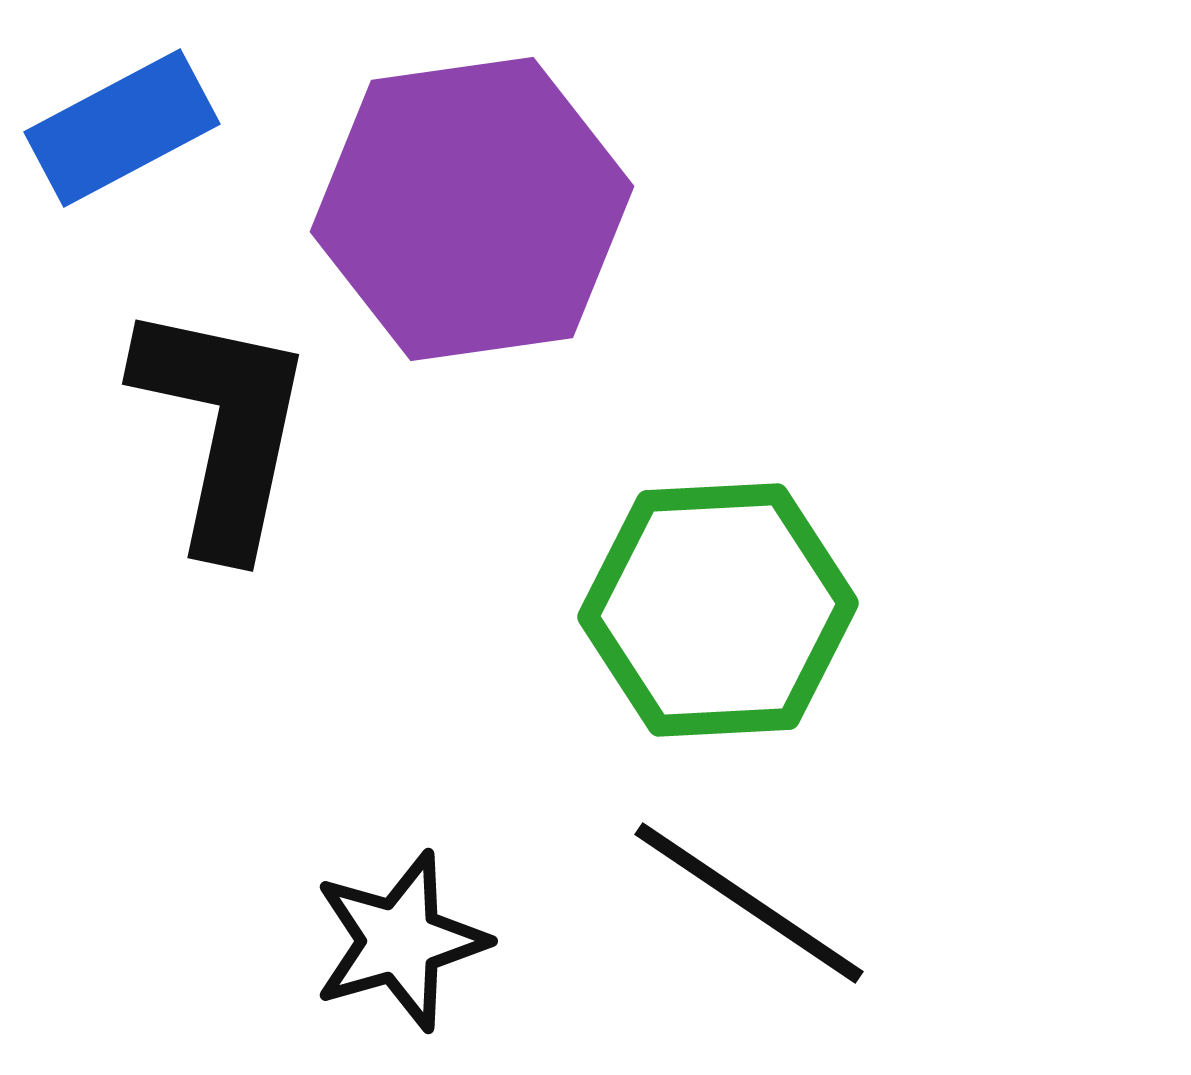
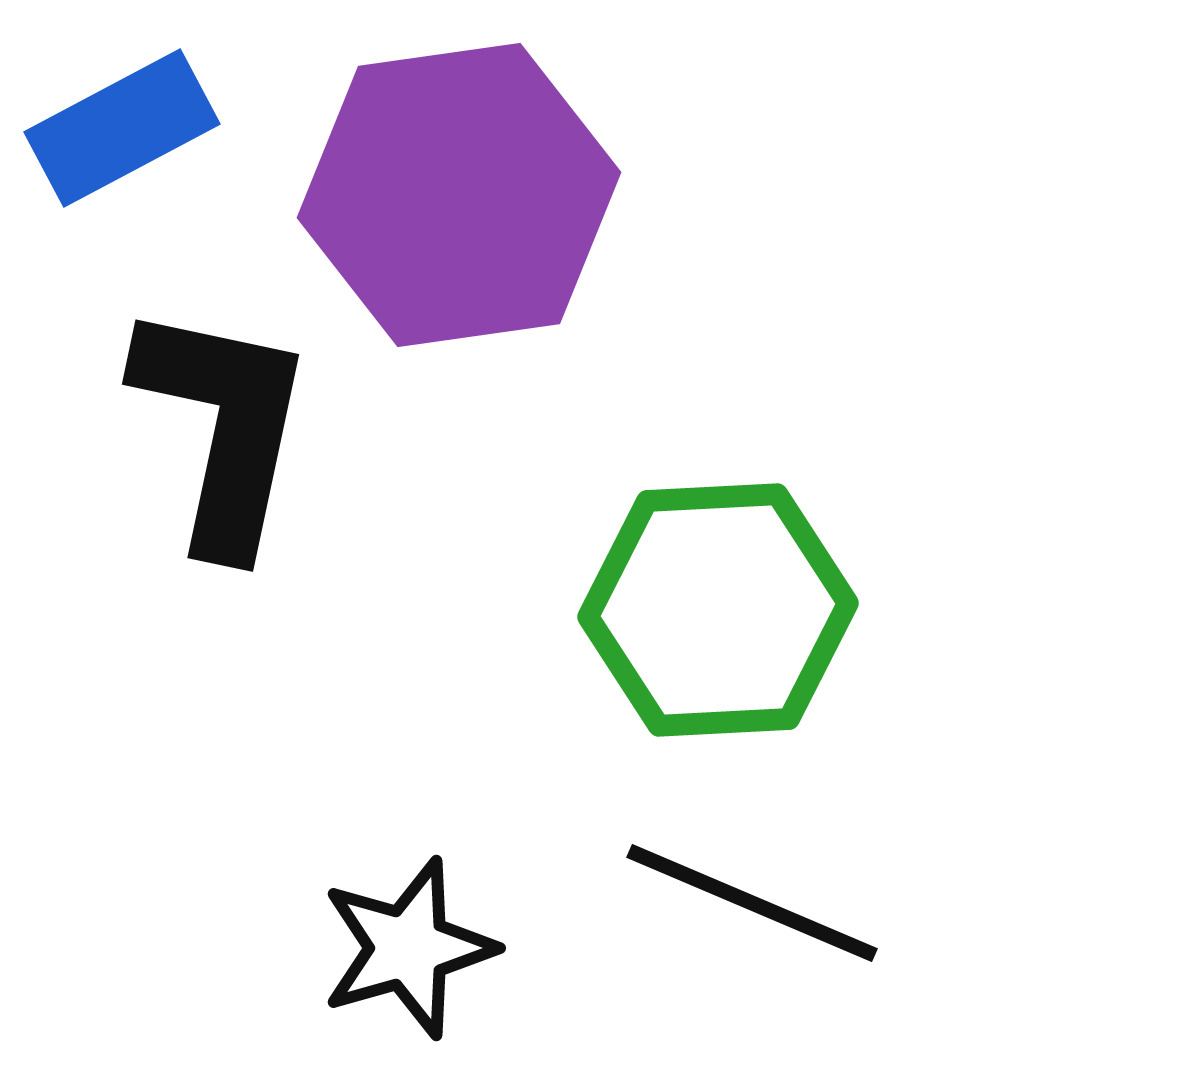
purple hexagon: moved 13 px left, 14 px up
black line: moved 3 px right; rotated 11 degrees counterclockwise
black star: moved 8 px right, 7 px down
